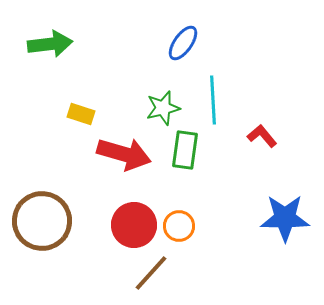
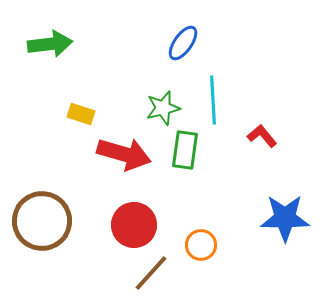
orange circle: moved 22 px right, 19 px down
